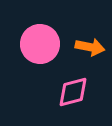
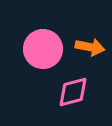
pink circle: moved 3 px right, 5 px down
